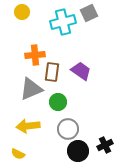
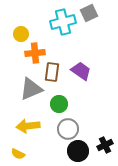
yellow circle: moved 1 px left, 22 px down
orange cross: moved 2 px up
green circle: moved 1 px right, 2 px down
